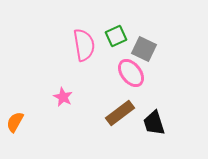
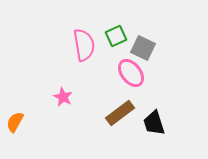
gray square: moved 1 px left, 1 px up
